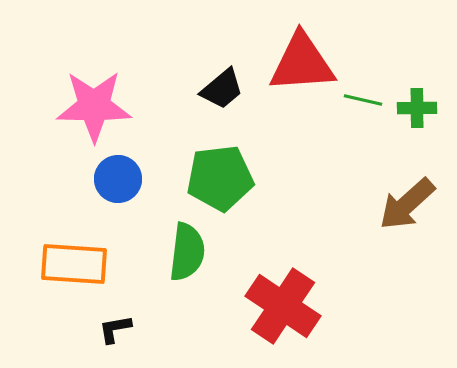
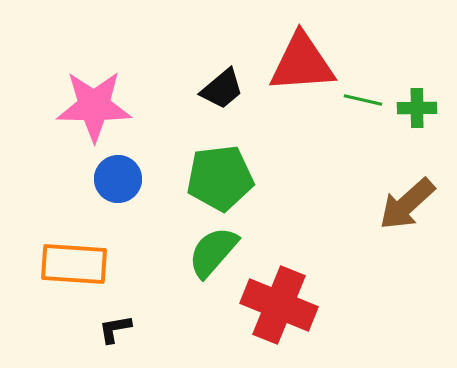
green semicircle: moved 26 px right; rotated 146 degrees counterclockwise
red cross: moved 4 px left, 1 px up; rotated 12 degrees counterclockwise
